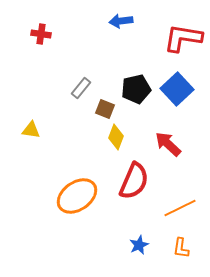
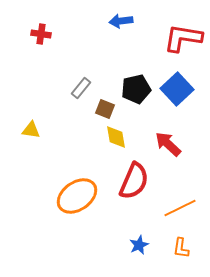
yellow diamond: rotated 30 degrees counterclockwise
